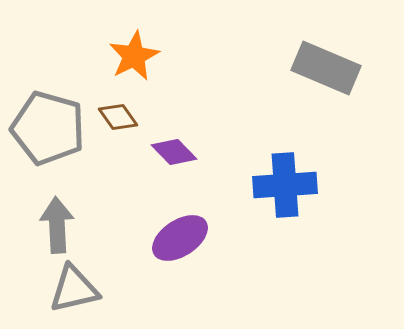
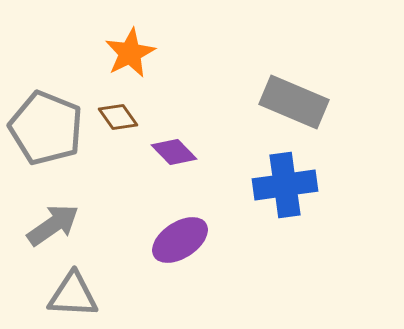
orange star: moved 4 px left, 3 px up
gray rectangle: moved 32 px left, 34 px down
gray pentagon: moved 2 px left; rotated 6 degrees clockwise
blue cross: rotated 4 degrees counterclockwise
gray arrow: moved 4 px left; rotated 58 degrees clockwise
purple ellipse: moved 2 px down
gray triangle: moved 1 px left, 6 px down; rotated 16 degrees clockwise
